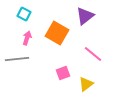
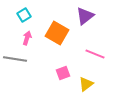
cyan square: moved 1 px down; rotated 32 degrees clockwise
pink line: moved 2 px right; rotated 18 degrees counterclockwise
gray line: moved 2 px left; rotated 15 degrees clockwise
